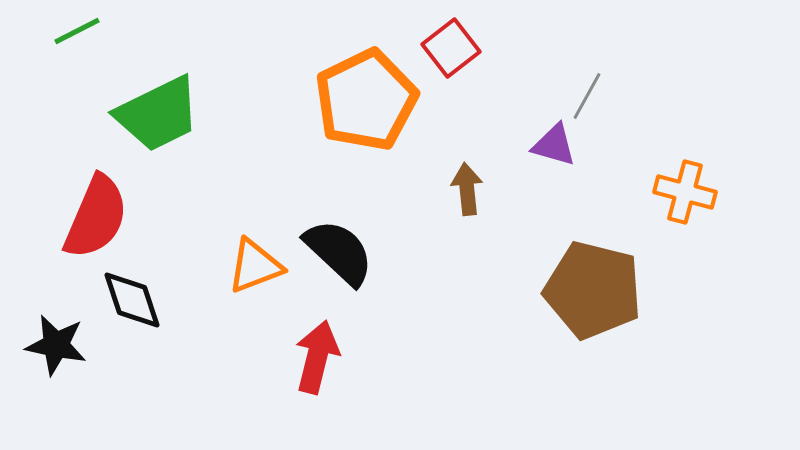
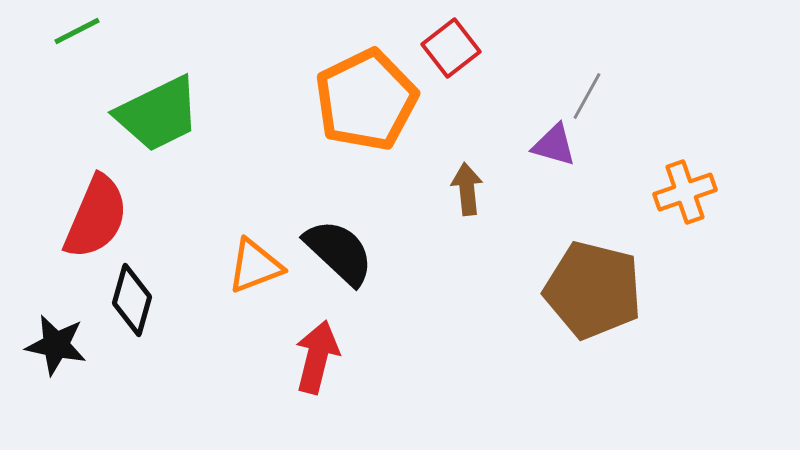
orange cross: rotated 34 degrees counterclockwise
black diamond: rotated 34 degrees clockwise
